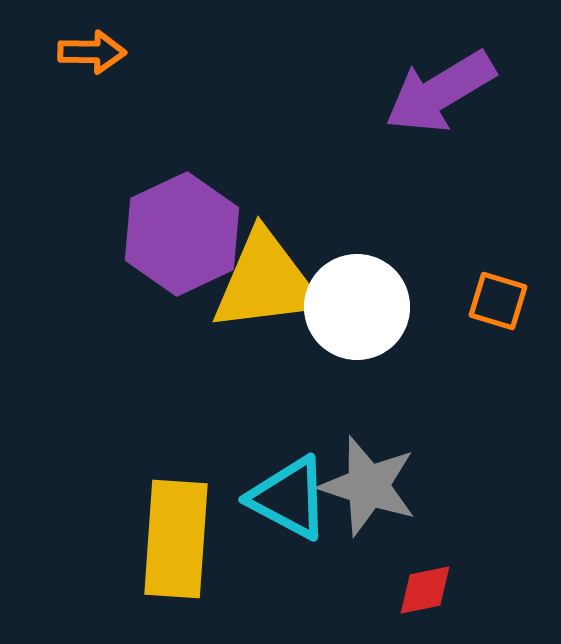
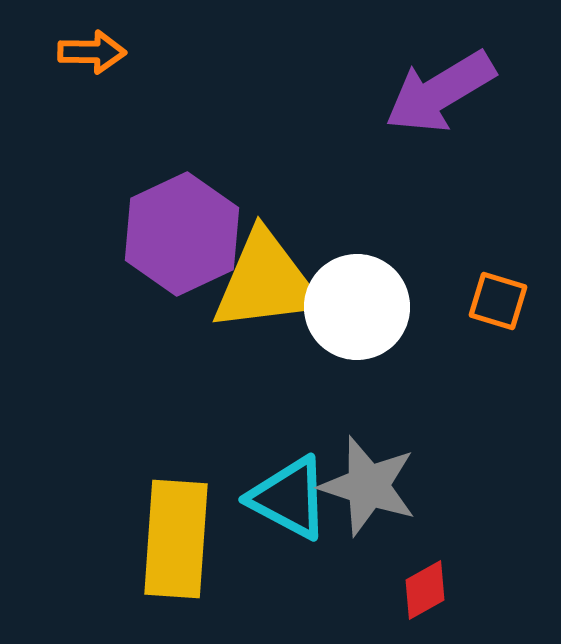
red diamond: rotated 18 degrees counterclockwise
